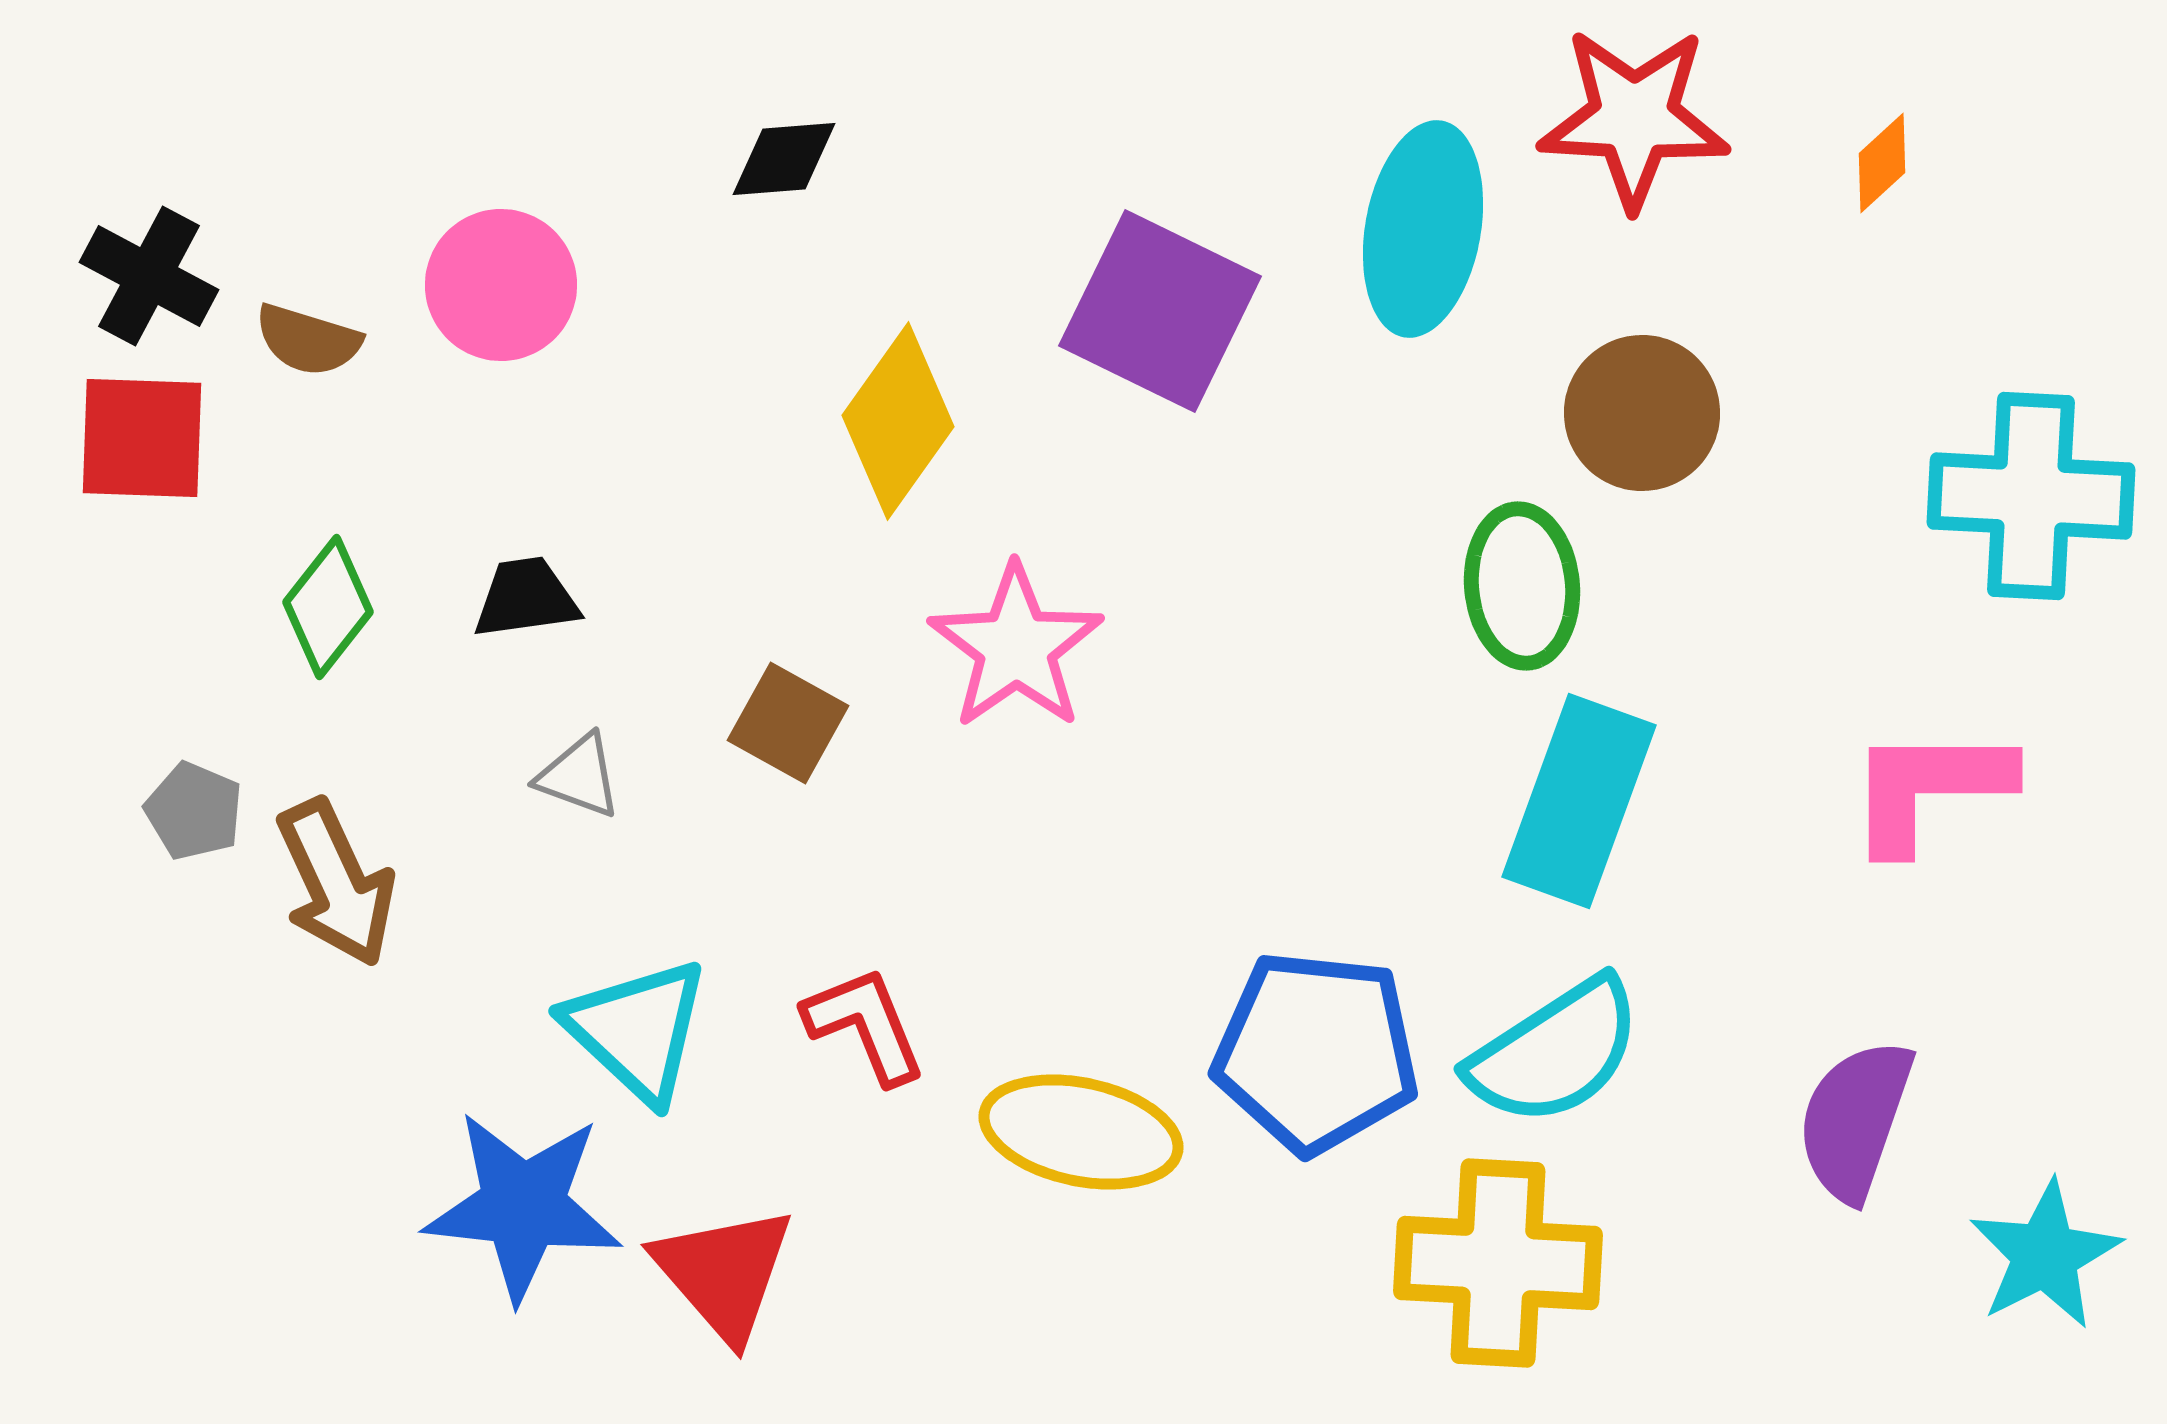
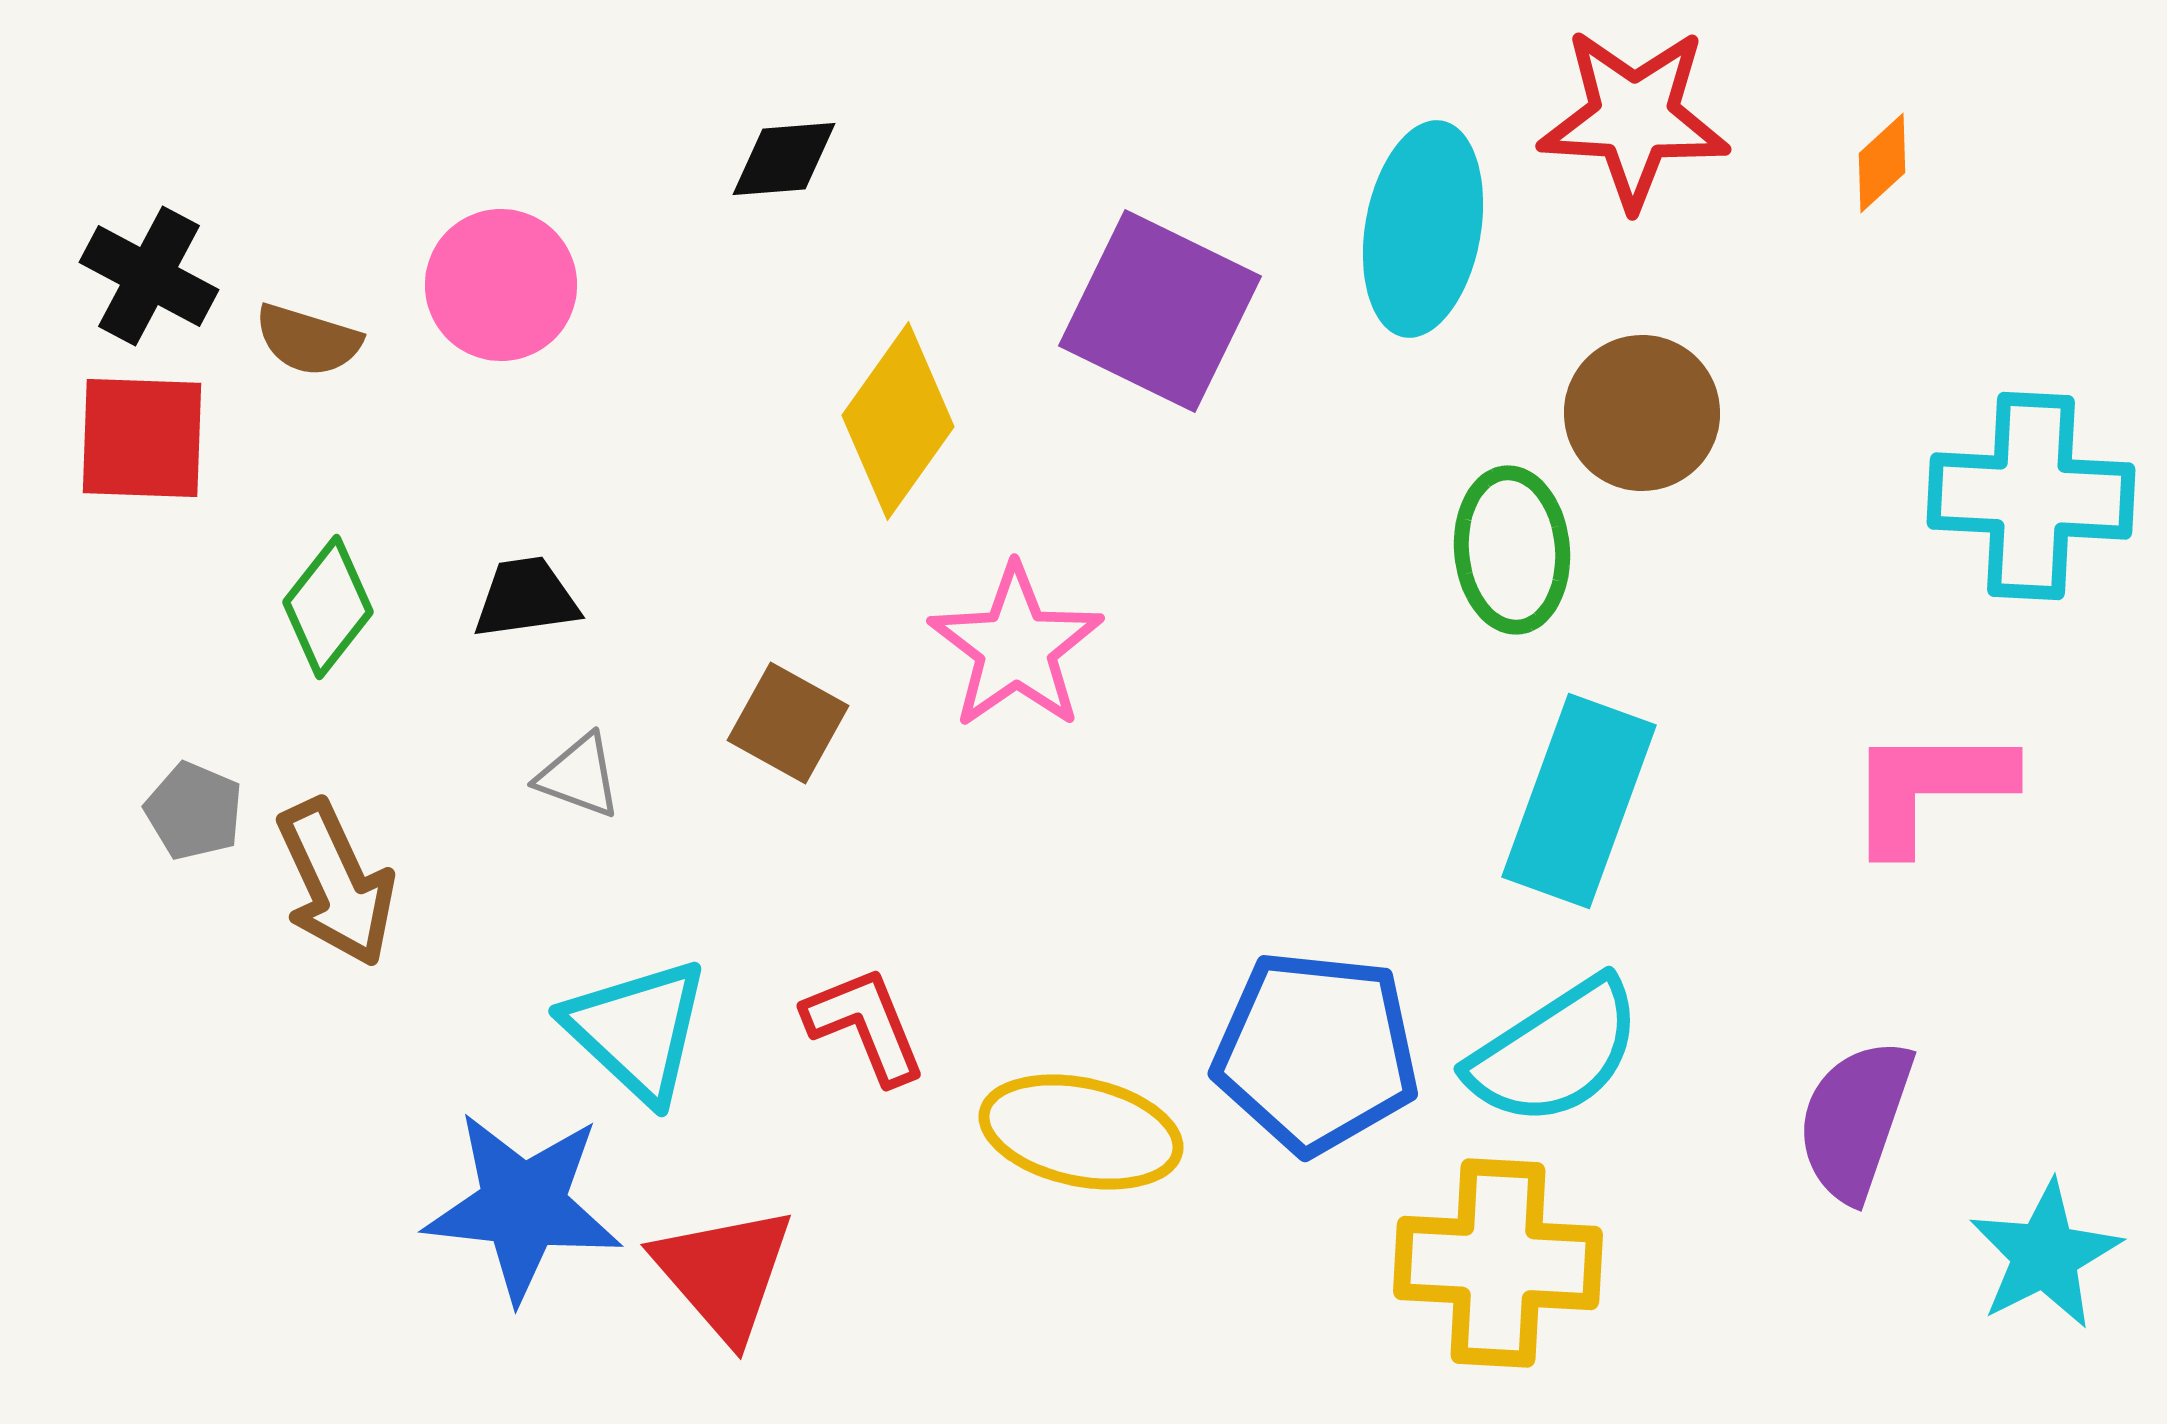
green ellipse: moved 10 px left, 36 px up
